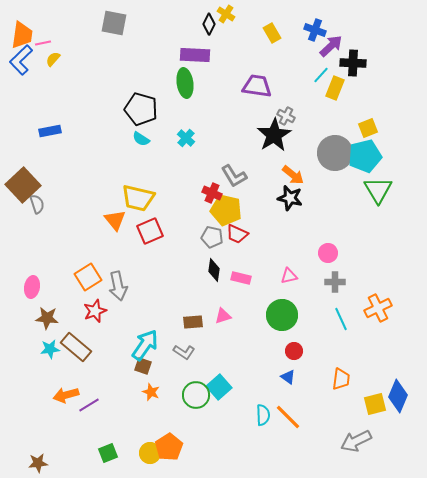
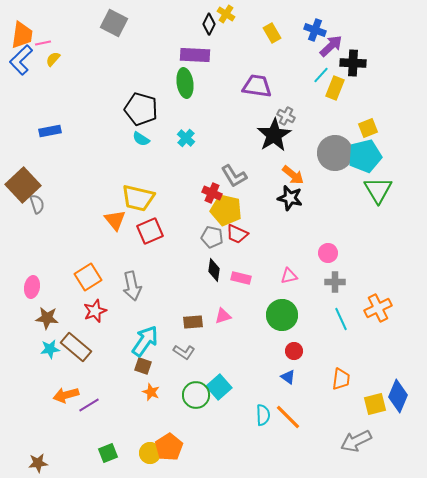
gray square at (114, 23): rotated 16 degrees clockwise
gray arrow at (118, 286): moved 14 px right
cyan arrow at (145, 345): moved 4 px up
